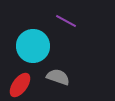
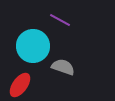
purple line: moved 6 px left, 1 px up
gray semicircle: moved 5 px right, 10 px up
